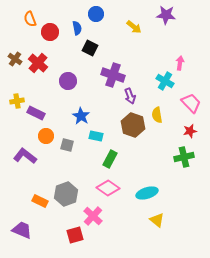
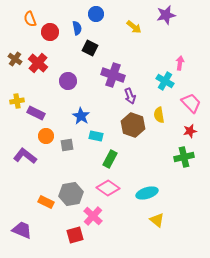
purple star: rotated 18 degrees counterclockwise
yellow semicircle: moved 2 px right
gray square: rotated 24 degrees counterclockwise
gray hexagon: moved 5 px right; rotated 10 degrees clockwise
orange rectangle: moved 6 px right, 1 px down
